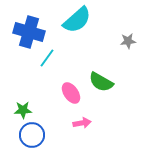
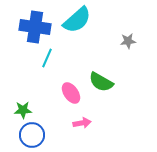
blue cross: moved 6 px right, 5 px up; rotated 8 degrees counterclockwise
cyan line: rotated 12 degrees counterclockwise
